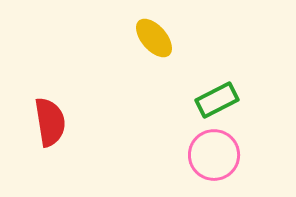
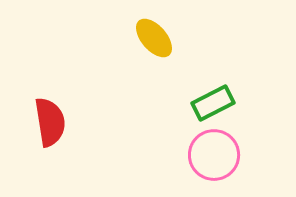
green rectangle: moved 4 px left, 3 px down
